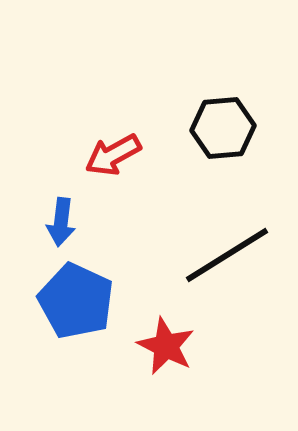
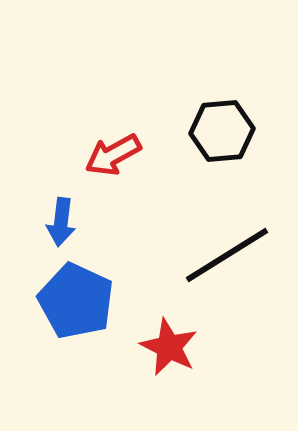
black hexagon: moved 1 px left, 3 px down
red star: moved 3 px right, 1 px down
